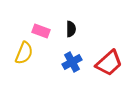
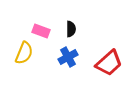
blue cross: moved 4 px left, 5 px up
